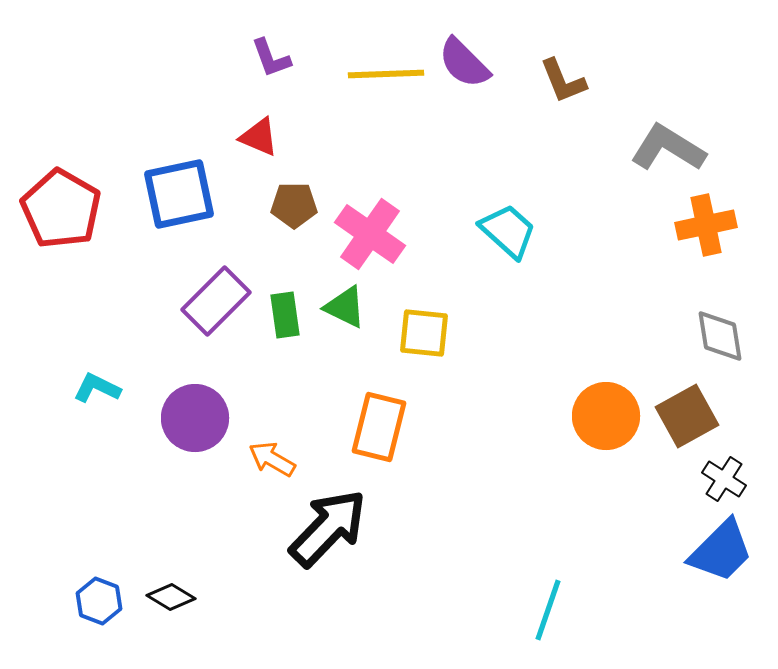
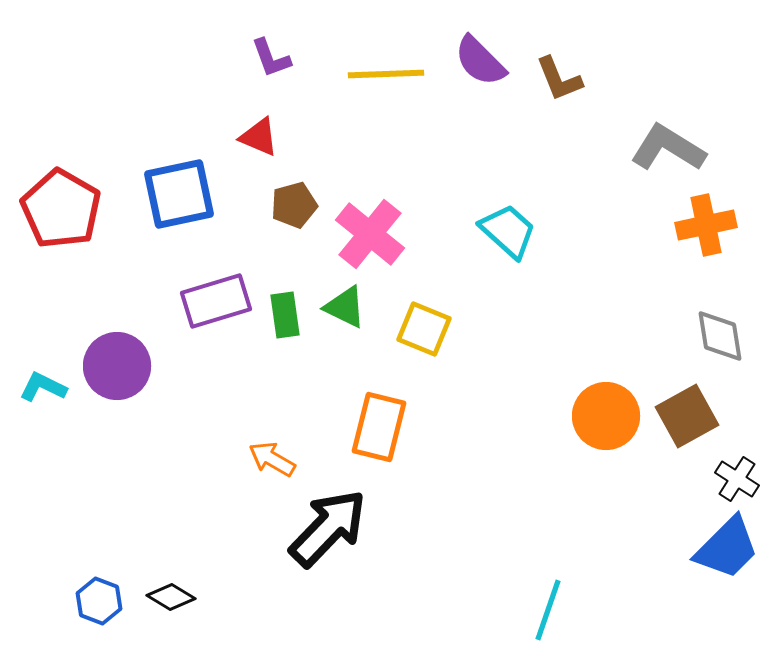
purple semicircle: moved 16 px right, 2 px up
brown L-shape: moved 4 px left, 2 px up
brown pentagon: rotated 15 degrees counterclockwise
pink cross: rotated 4 degrees clockwise
purple rectangle: rotated 28 degrees clockwise
yellow square: moved 4 px up; rotated 16 degrees clockwise
cyan L-shape: moved 54 px left, 1 px up
purple circle: moved 78 px left, 52 px up
black cross: moved 13 px right
blue trapezoid: moved 6 px right, 3 px up
